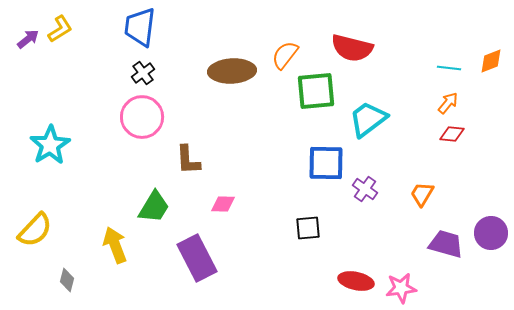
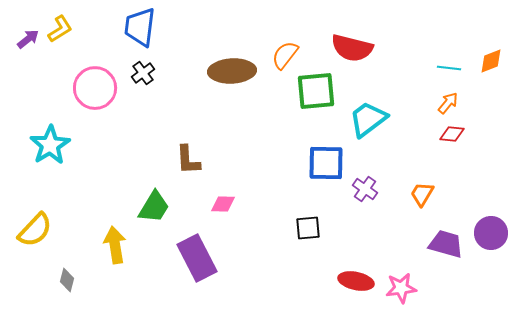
pink circle: moved 47 px left, 29 px up
yellow arrow: rotated 12 degrees clockwise
